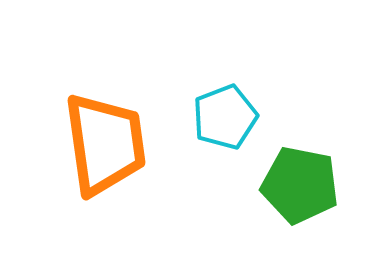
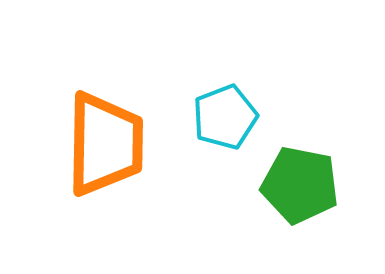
orange trapezoid: rotated 9 degrees clockwise
